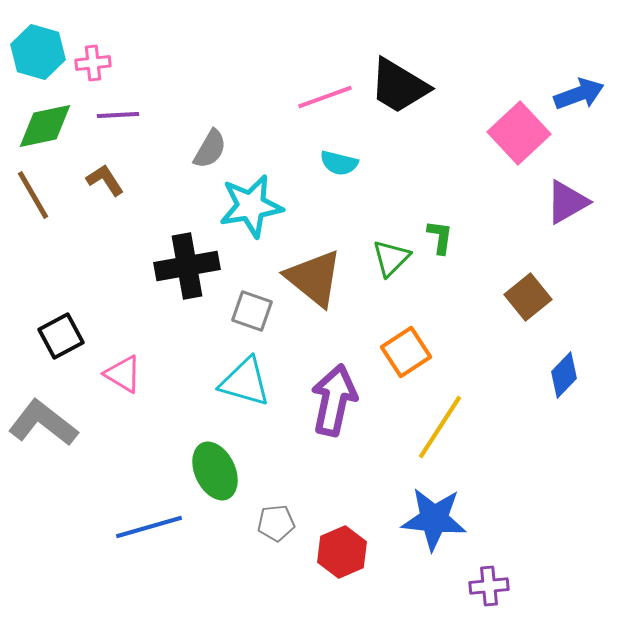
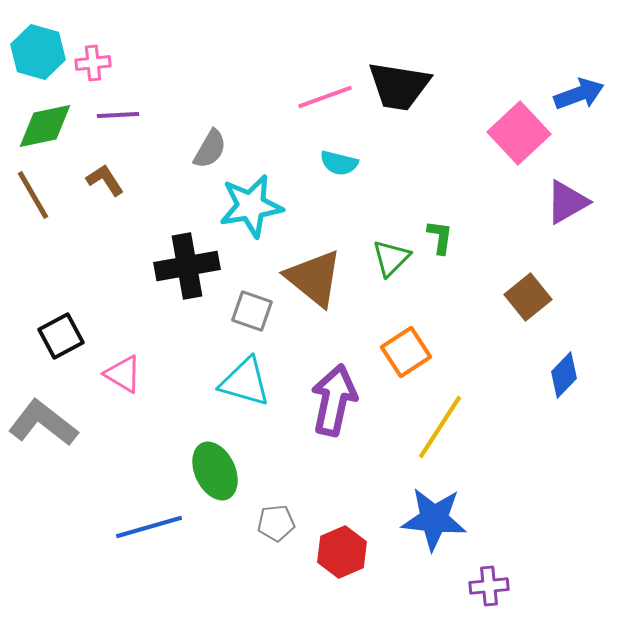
black trapezoid: rotated 22 degrees counterclockwise
